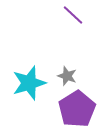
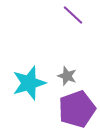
purple pentagon: rotated 12 degrees clockwise
